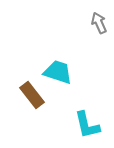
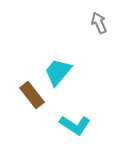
cyan trapezoid: rotated 68 degrees counterclockwise
cyan L-shape: moved 12 px left; rotated 44 degrees counterclockwise
